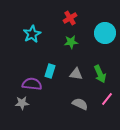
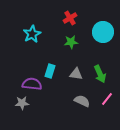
cyan circle: moved 2 px left, 1 px up
gray semicircle: moved 2 px right, 3 px up
